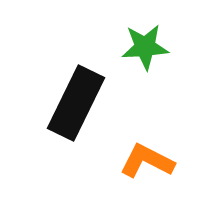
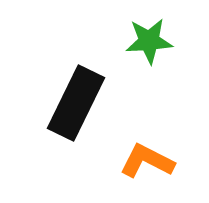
green star: moved 4 px right, 6 px up
